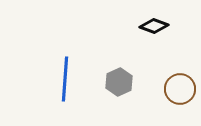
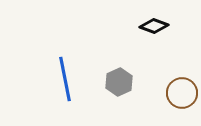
blue line: rotated 15 degrees counterclockwise
brown circle: moved 2 px right, 4 px down
